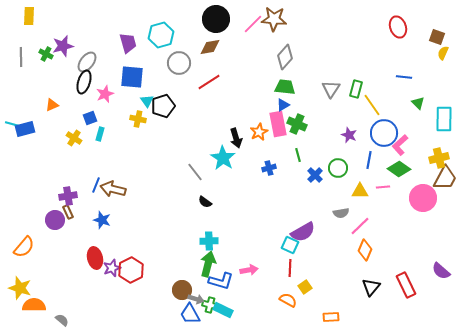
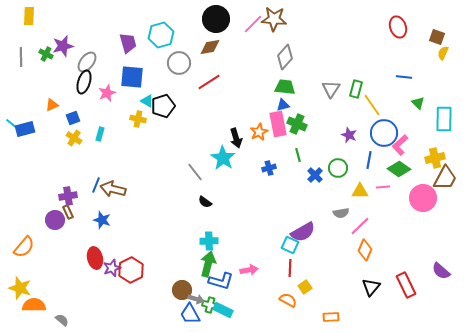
pink star at (105, 94): moved 2 px right, 1 px up
cyan triangle at (147, 101): rotated 24 degrees counterclockwise
blue triangle at (283, 105): rotated 16 degrees clockwise
blue square at (90, 118): moved 17 px left
cyan line at (12, 124): rotated 24 degrees clockwise
yellow cross at (439, 158): moved 4 px left
